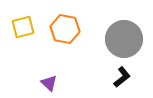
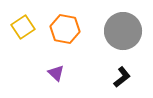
yellow square: rotated 20 degrees counterclockwise
gray circle: moved 1 px left, 8 px up
purple triangle: moved 7 px right, 10 px up
